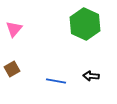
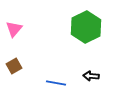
green hexagon: moved 1 px right, 3 px down; rotated 8 degrees clockwise
brown square: moved 2 px right, 3 px up
blue line: moved 2 px down
